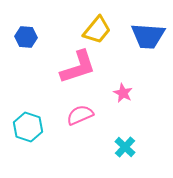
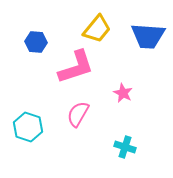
yellow trapezoid: moved 1 px up
blue hexagon: moved 10 px right, 5 px down
pink L-shape: moved 2 px left
pink semicircle: moved 2 px left, 1 px up; rotated 36 degrees counterclockwise
cyan cross: rotated 25 degrees counterclockwise
